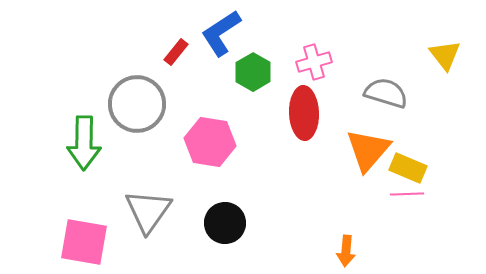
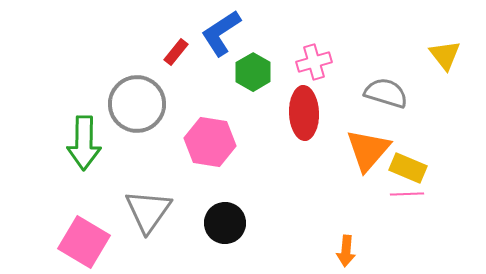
pink square: rotated 21 degrees clockwise
